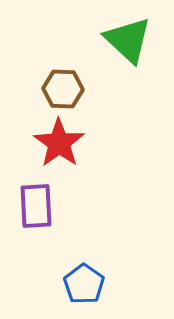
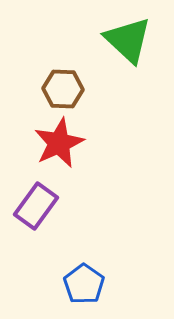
red star: rotated 12 degrees clockwise
purple rectangle: rotated 39 degrees clockwise
